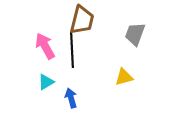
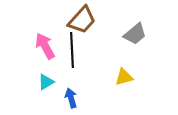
brown trapezoid: rotated 28 degrees clockwise
gray trapezoid: rotated 150 degrees counterclockwise
